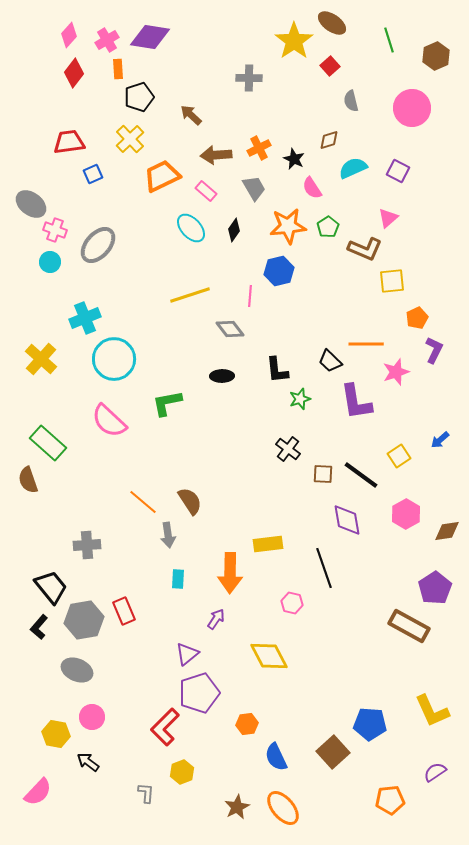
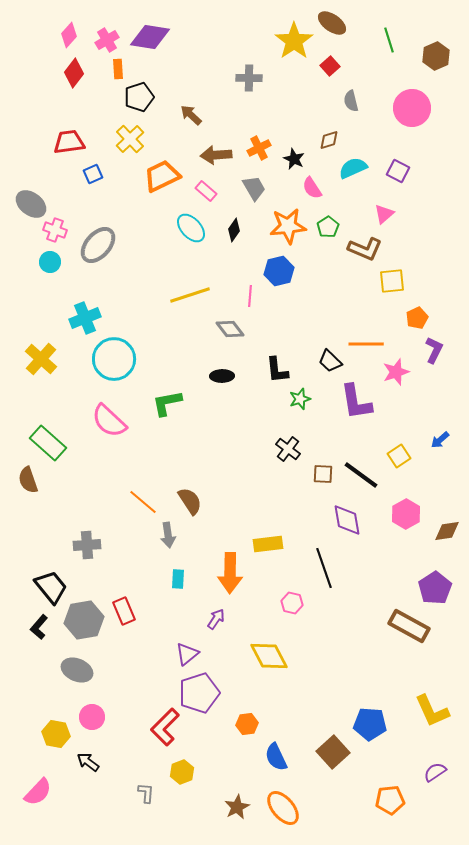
pink triangle at (388, 218): moved 4 px left, 4 px up
